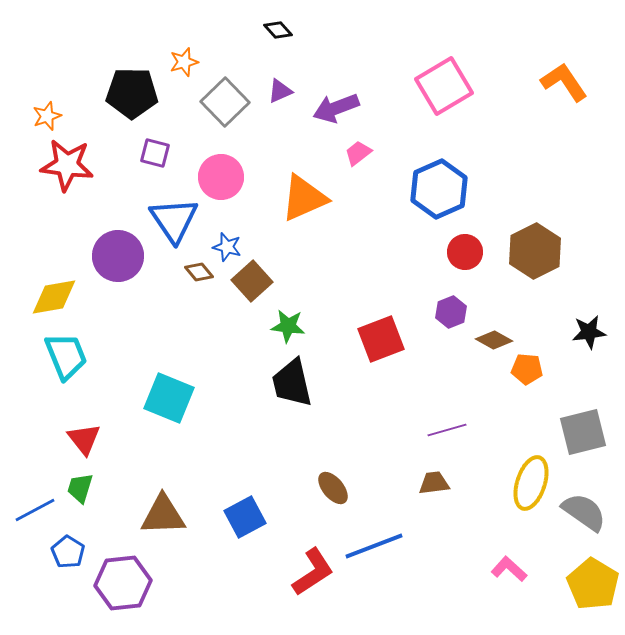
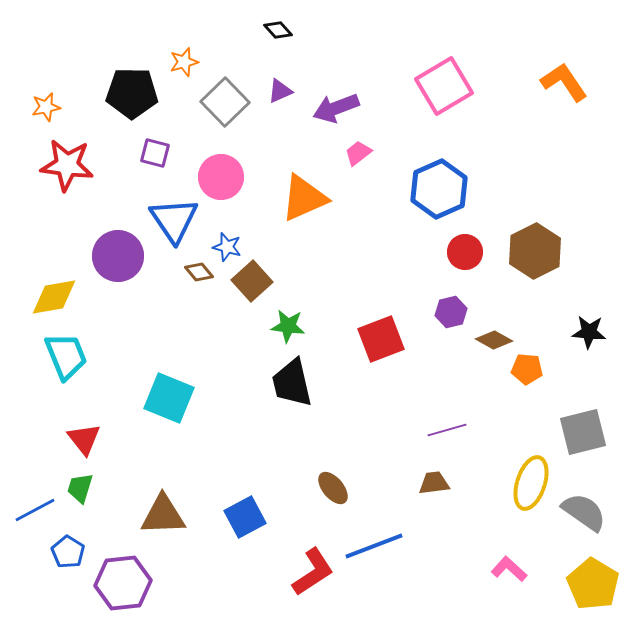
orange star at (47, 116): moved 1 px left, 9 px up; rotated 8 degrees clockwise
purple hexagon at (451, 312): rotated 8 degrees clockwise
black star at (589, 332): rotated 12 degrees clockwise
